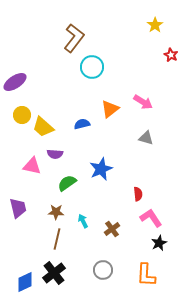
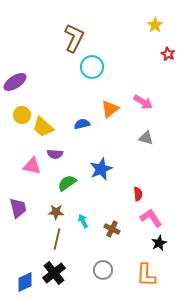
brown L-shape: rotated 12 degrees counterclockwise
red star: moved 3 px left, 1 px up
brown cross: rotated 28 degrees counterclockwise
